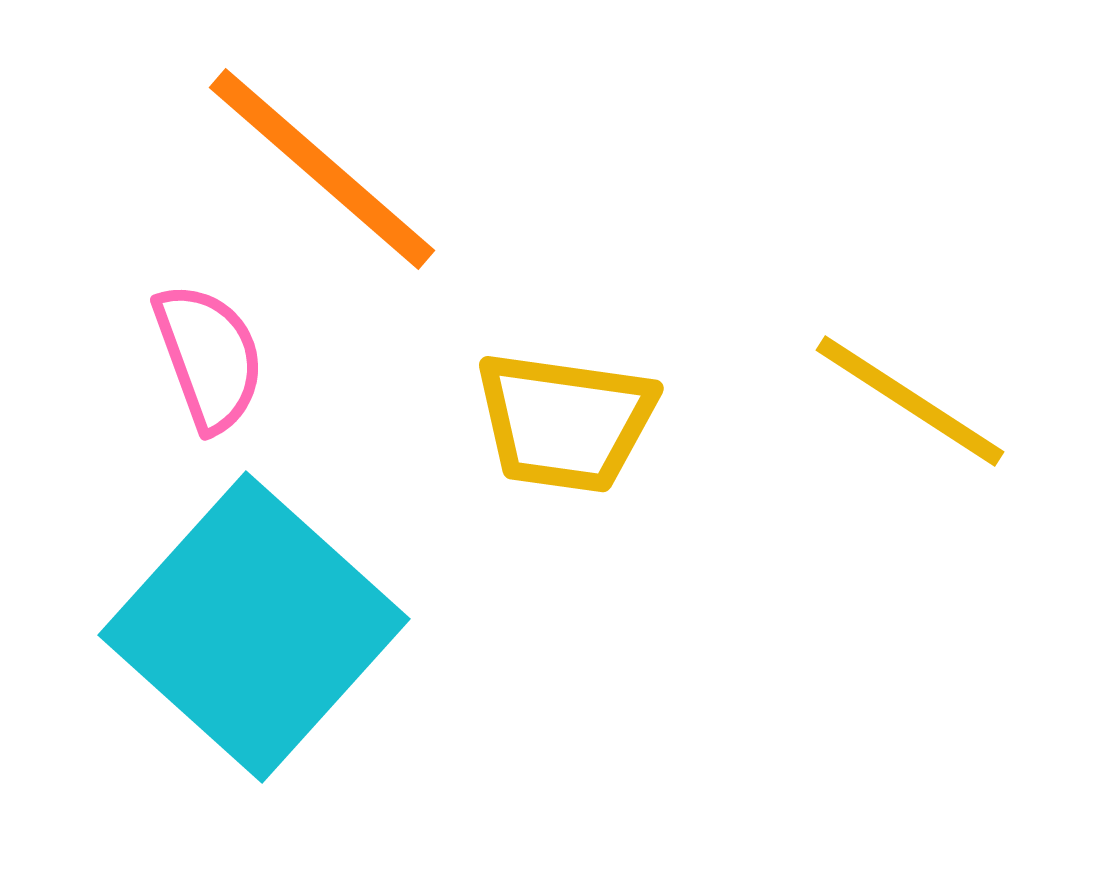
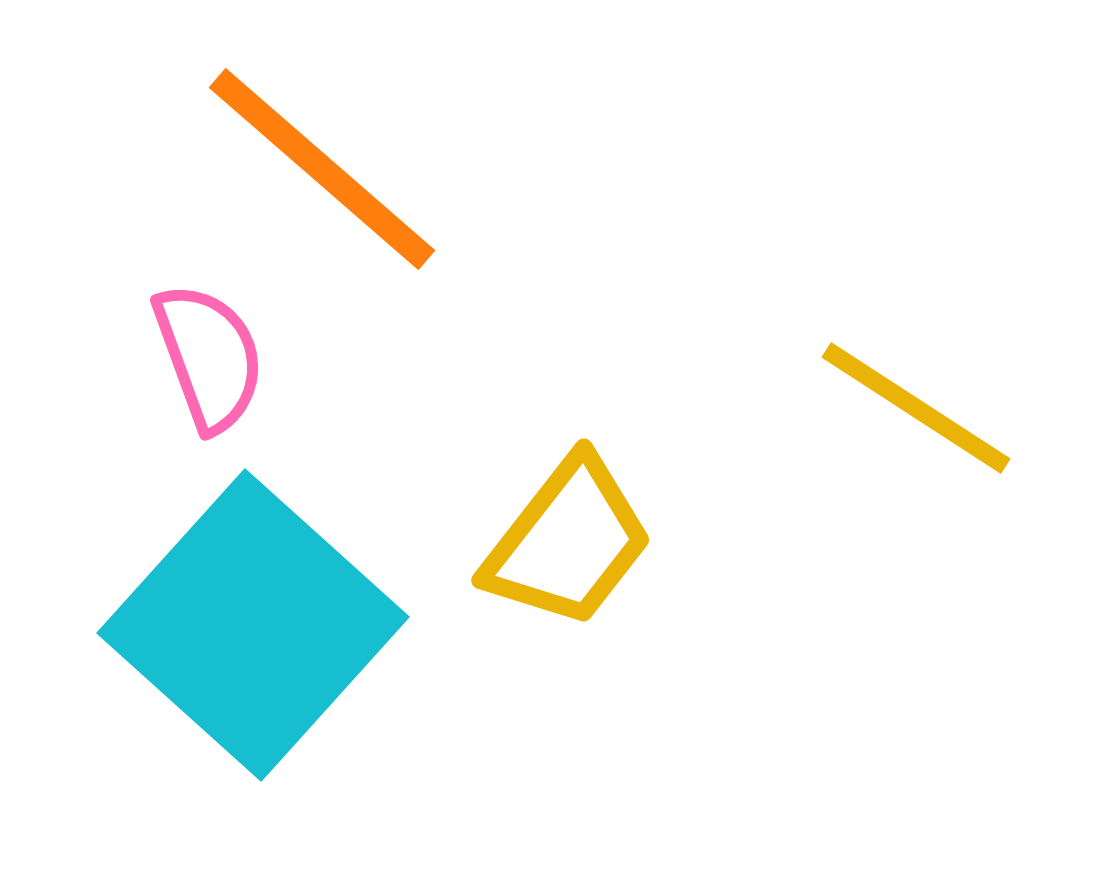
yellow line: moved 6 px right, 7 px down
yellow trapezoid: moved 3 px right, 120 px down; rotated 60 degrees counterclockwise
cyan square: moved 1 px left, 2 px up
